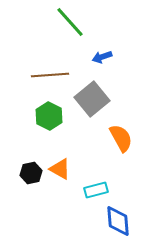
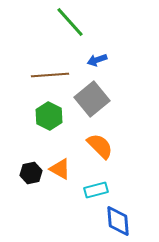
blue arrow: moved 5 px left, 3 px down
orange semicircle: moved 21 px left, 8 px down; rotated 16 degrees counterclockwise
